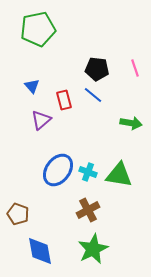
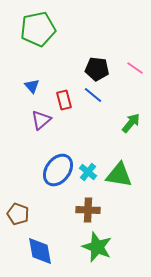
pink line: rotated 36 degrees counterclockwise
green arrow: rotated 60 degrees counterclockwise
cyan cross: rotated 18 degrees clockwise
brown cross: rotated 30 degrees clockwise
green star: moved 4 px right, 2 px up; rotated 24 degrees counterclockwise
